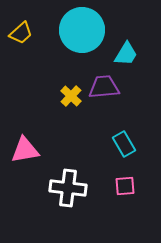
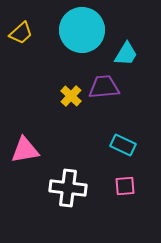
cyan rectangle: moved 1 px left, 1 px down; rotated 35 degrees counterclockwise
